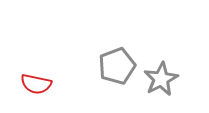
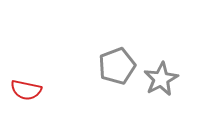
red semicircle: moved 10 px left, 6 px down
